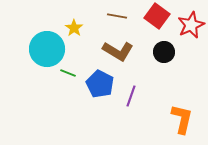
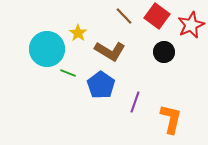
brown line: moved 7 px right; rotated 36 degrees clockwise
yellow star: moved 4 px right, 5 px down
brown L-shape: moved 8 px left
blue pentagon: moved 1 px right, 1 px down; rotated 8 degrees clockwise
purple line: moved 4 px right, 6 px down
orange L-shape: moved 11 px left
